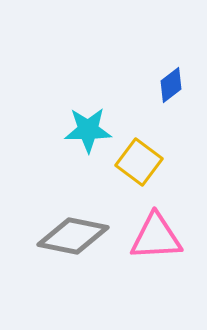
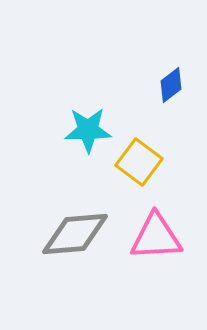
gray diamond: moved 2 px right, 2 px up; rotated 16 degrees counterclockwise
